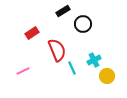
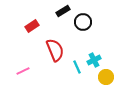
black circle: moved 2 px up
red rectangle: moved 7 px up
red semicircle: moved 2 px left
cyan line: moved 5 px right, 1 px up
yellow circle: moved 1 px left, 1 px down
